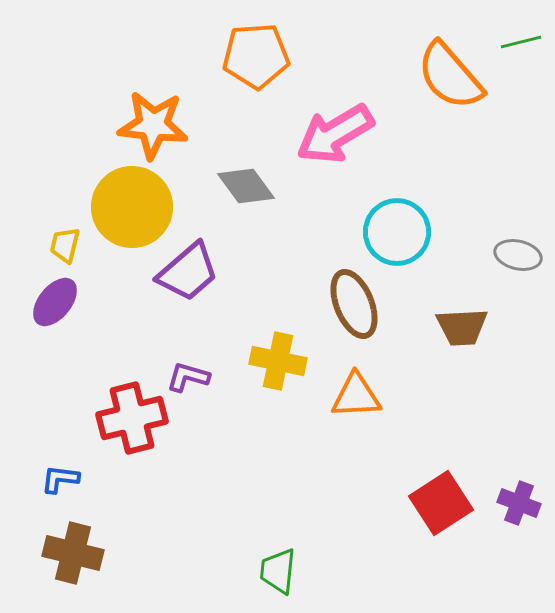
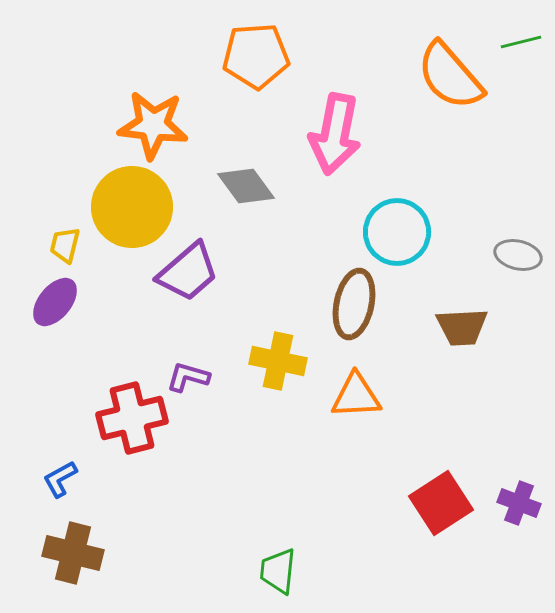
pink arrow: rotated 48 degrees counterclockwise
brown ellipse: rotated 34 degrees clockwise
blue L-shape: rotated 36 degrees counterclockwise
